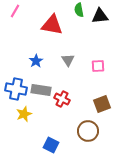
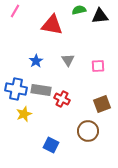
green semicircle: rotated 88 degrees clockwise
